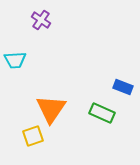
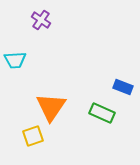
orange triangle: moved 2 px up
